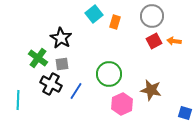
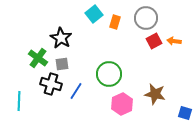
gray circle: moved 6 px left, 2 px down
black cross: rotated 10 degrees counterclockwise
brown star: moved 4 px right, 4 px down
cyan line: moved 1 px right, 1 px down
